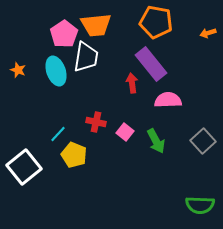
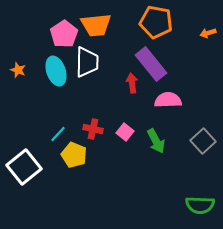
white trapezoid: moved 1 px right, 5 px down; rotated 8 degrees counterclockwise
red cross: moved 3 px left, 7 px down
